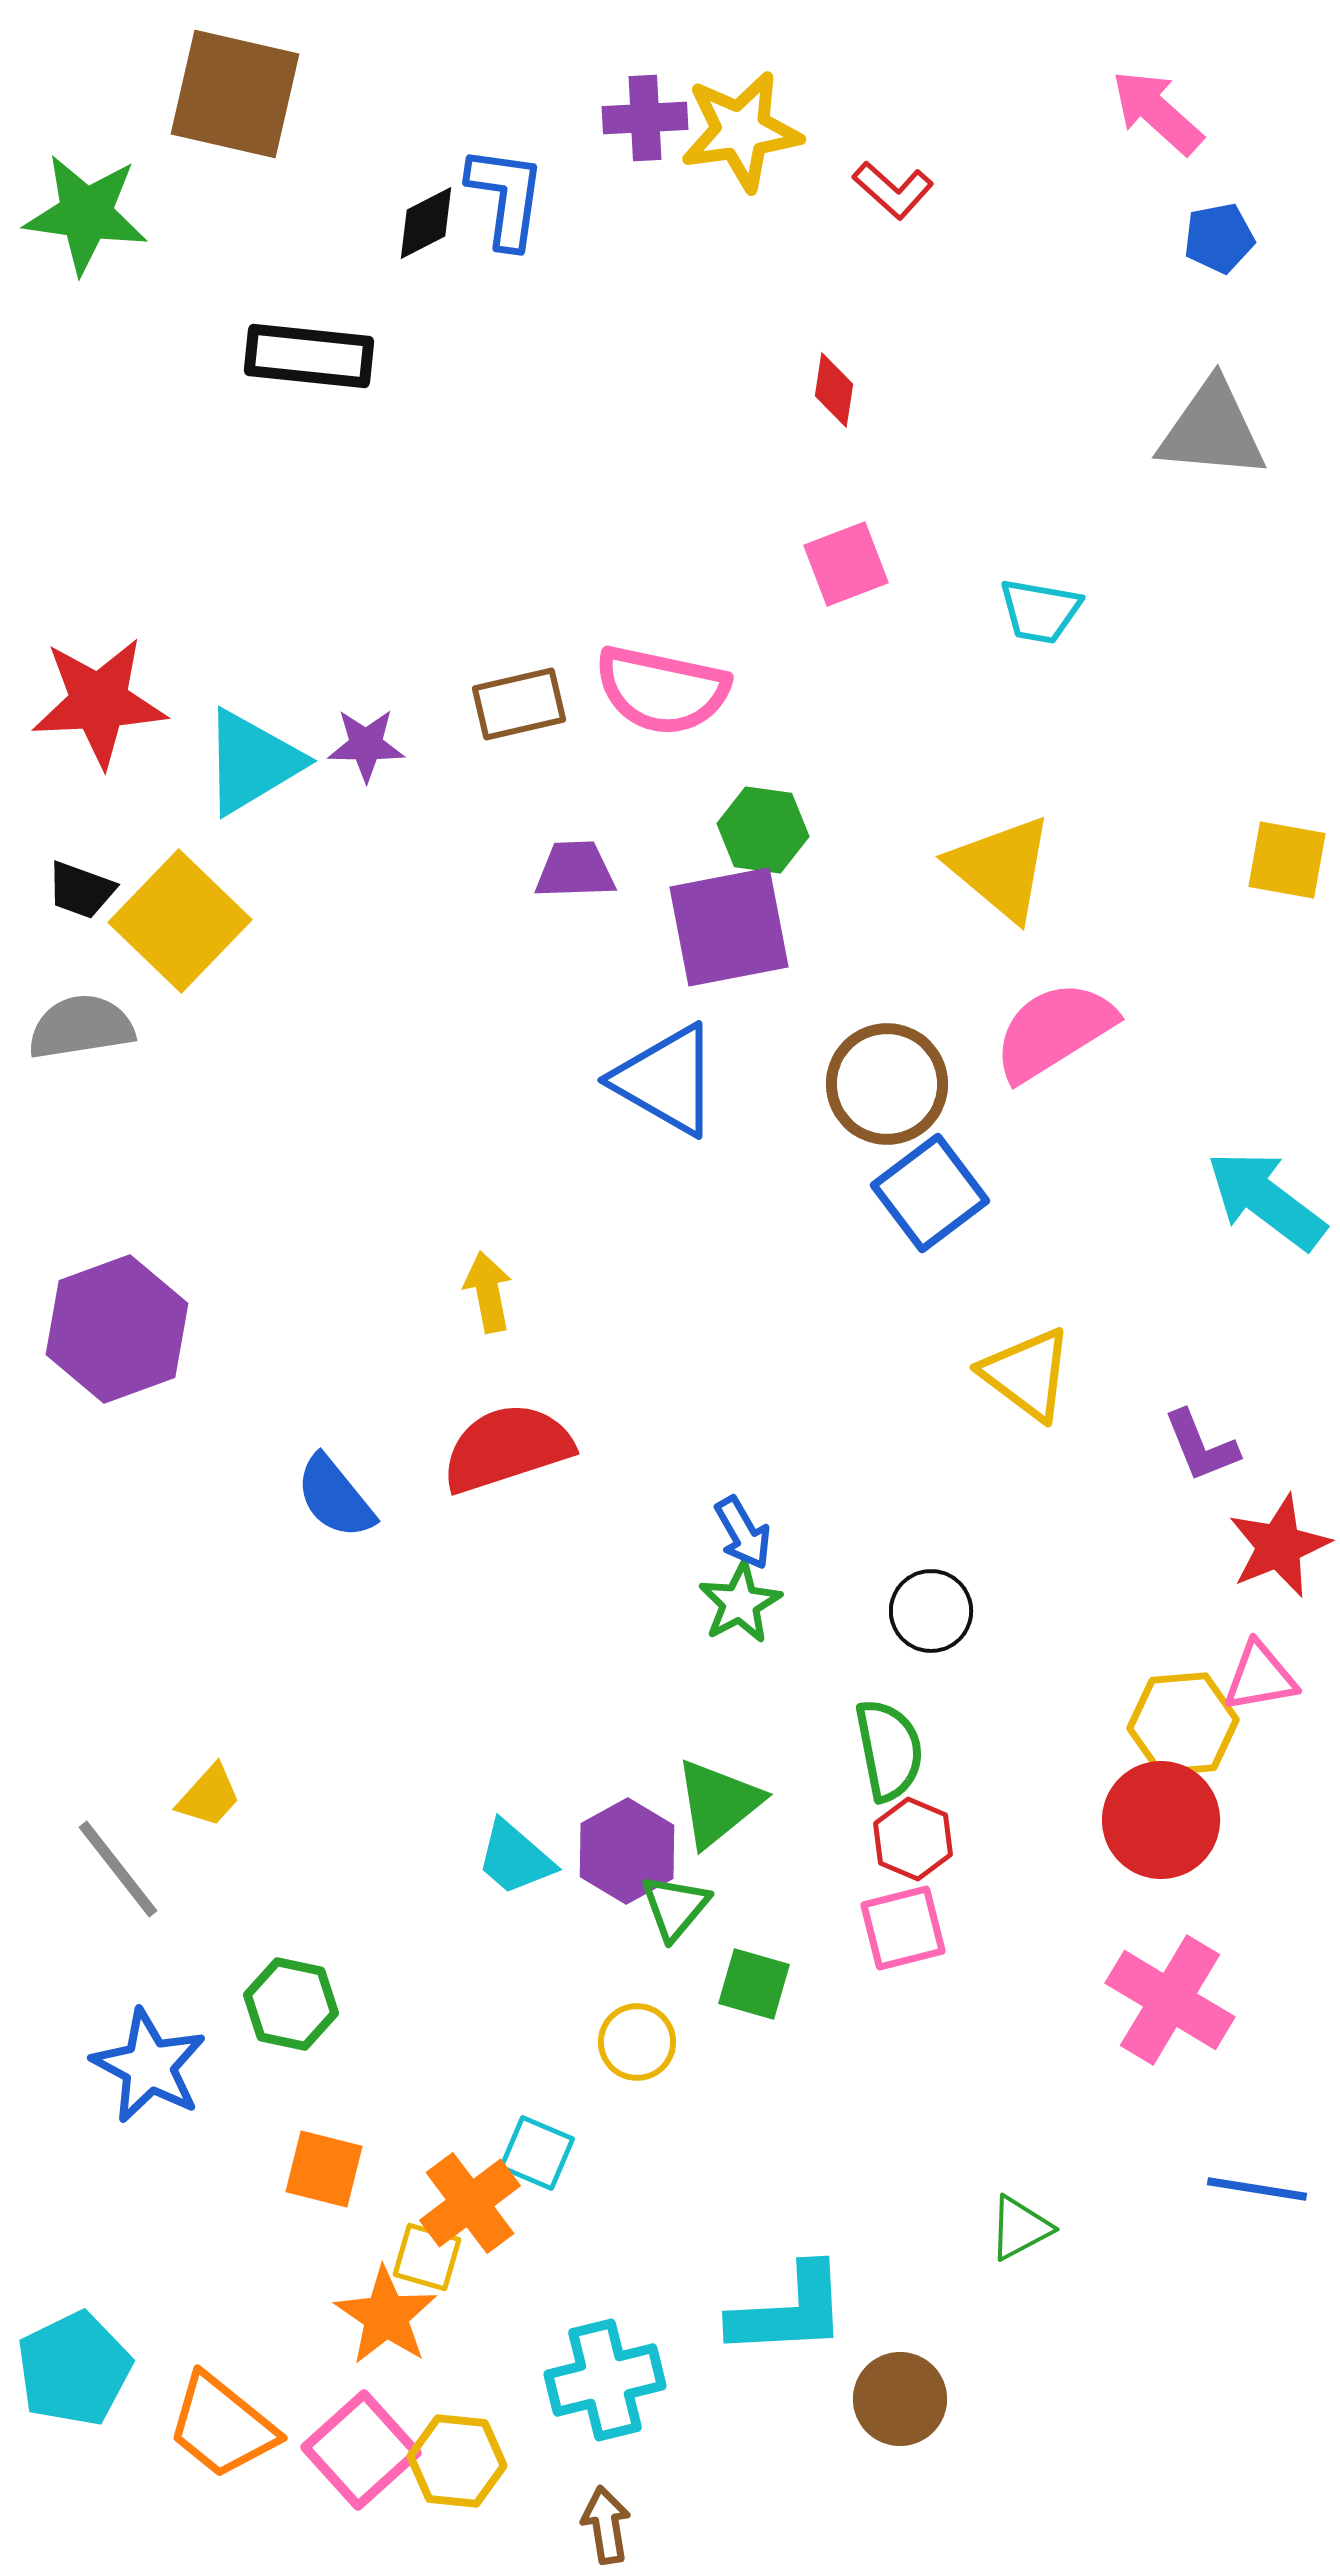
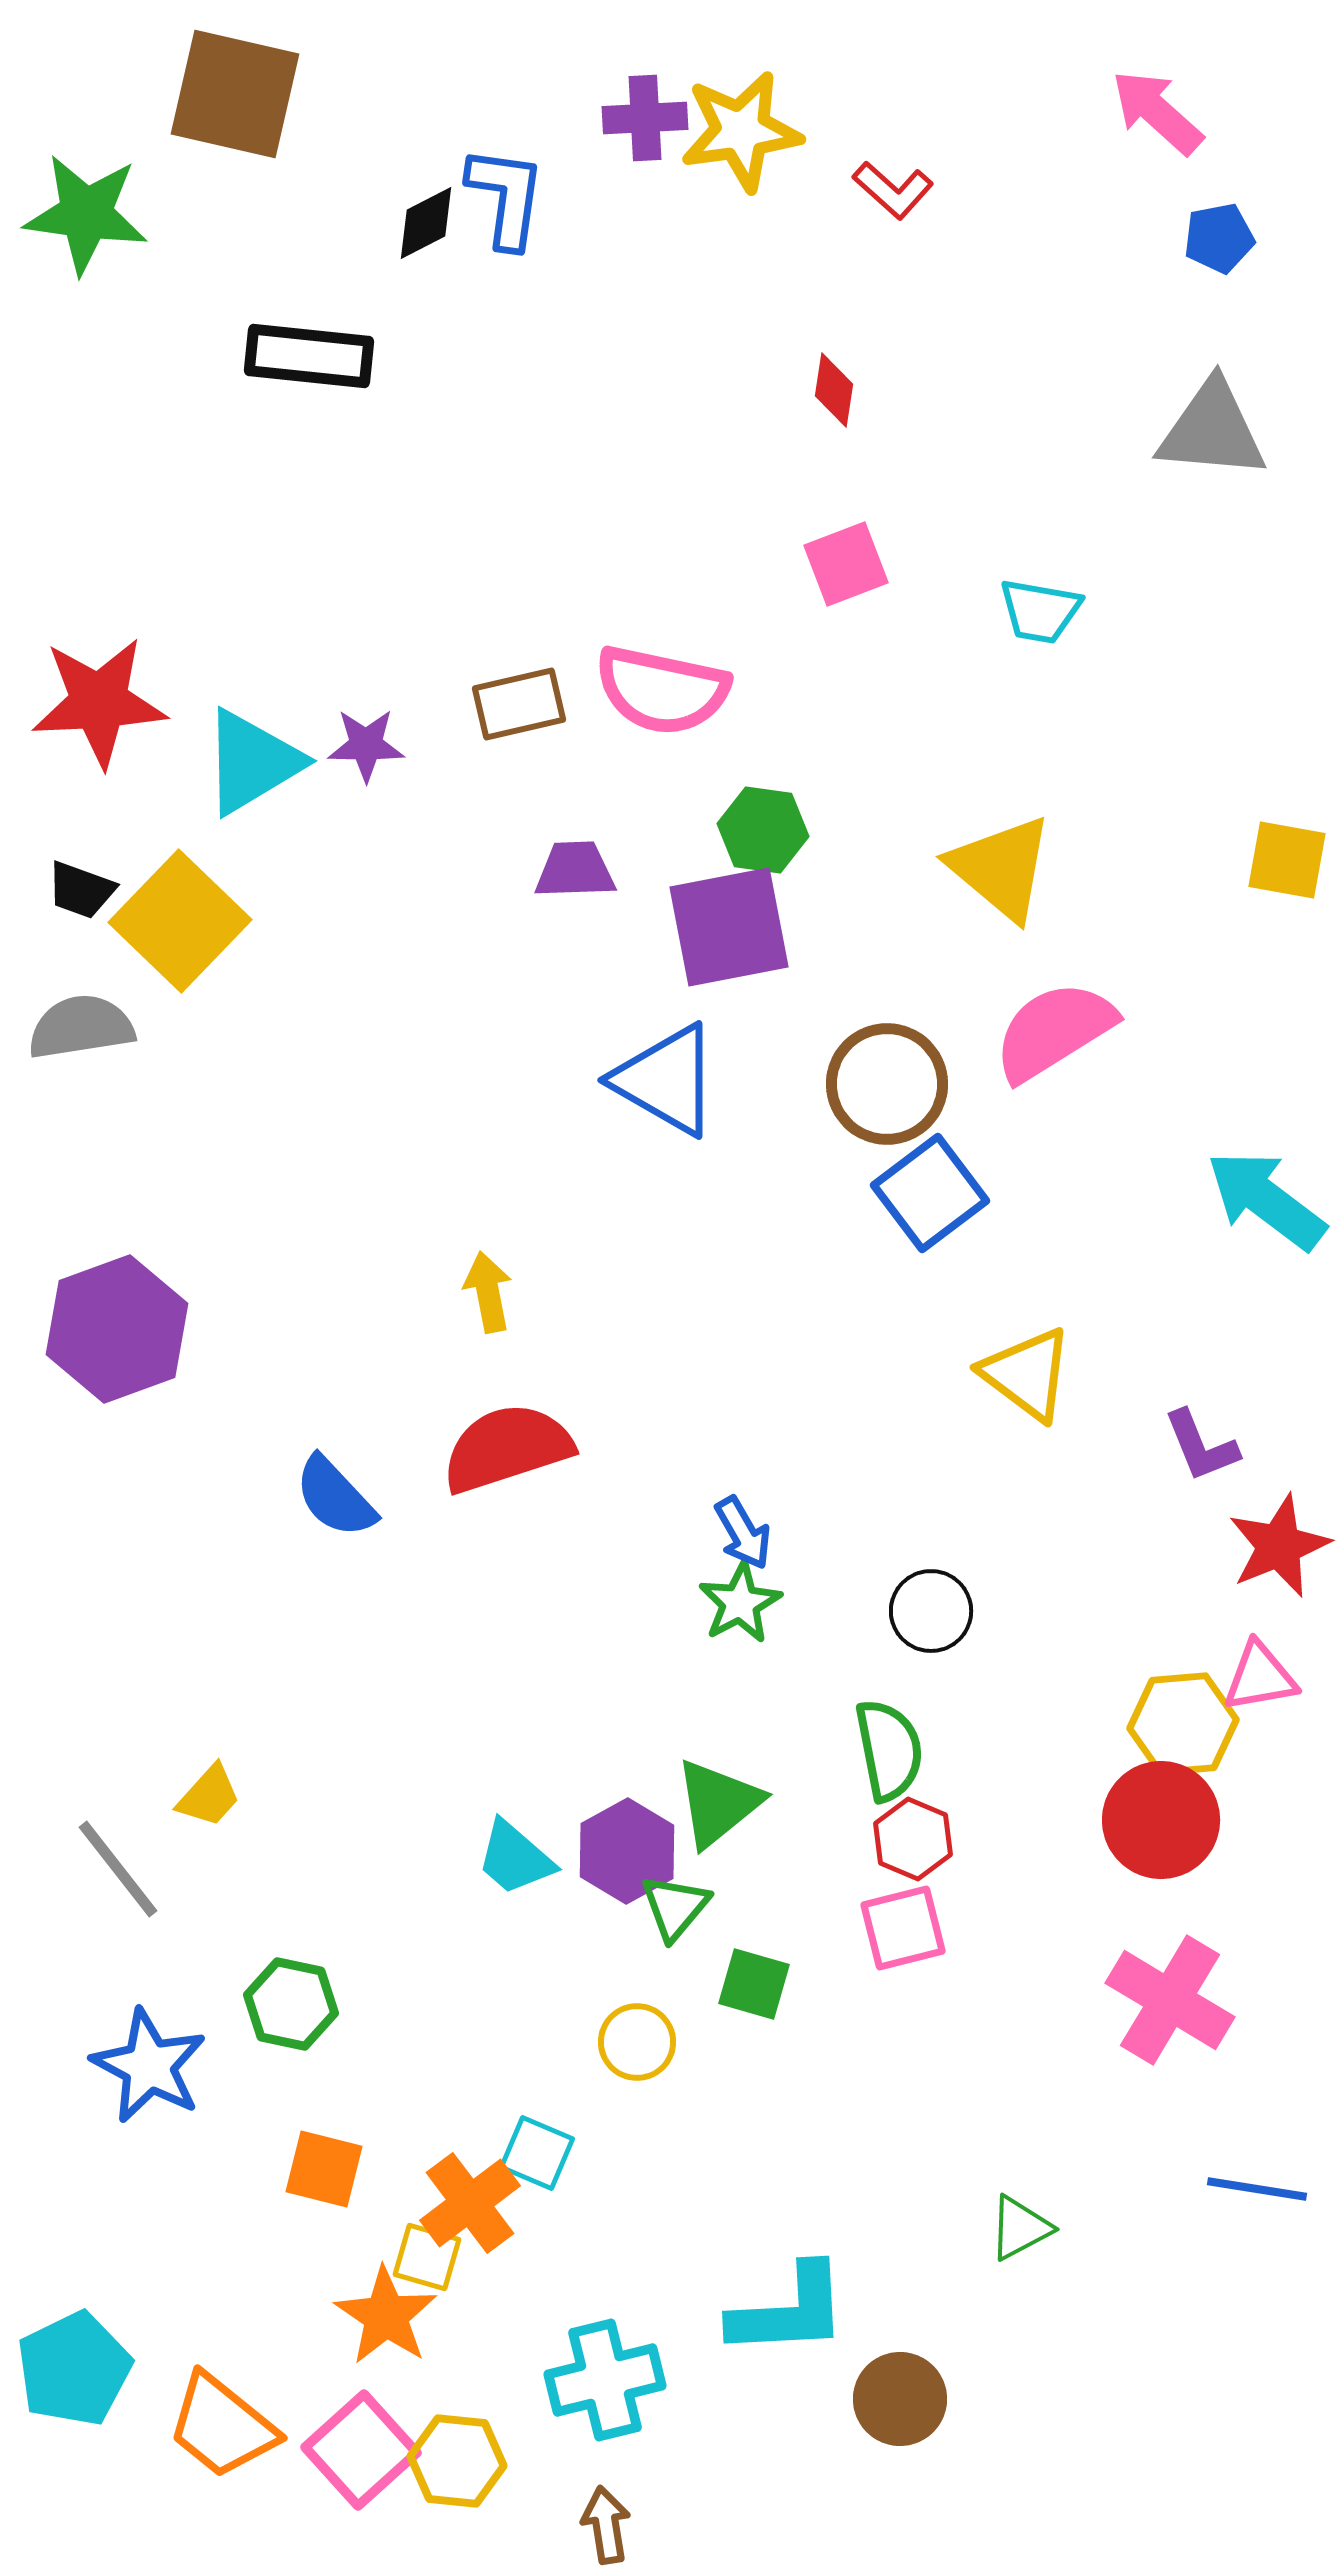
blue semicircle at (335, 1497): rotated 4 degrees counterclockwise
